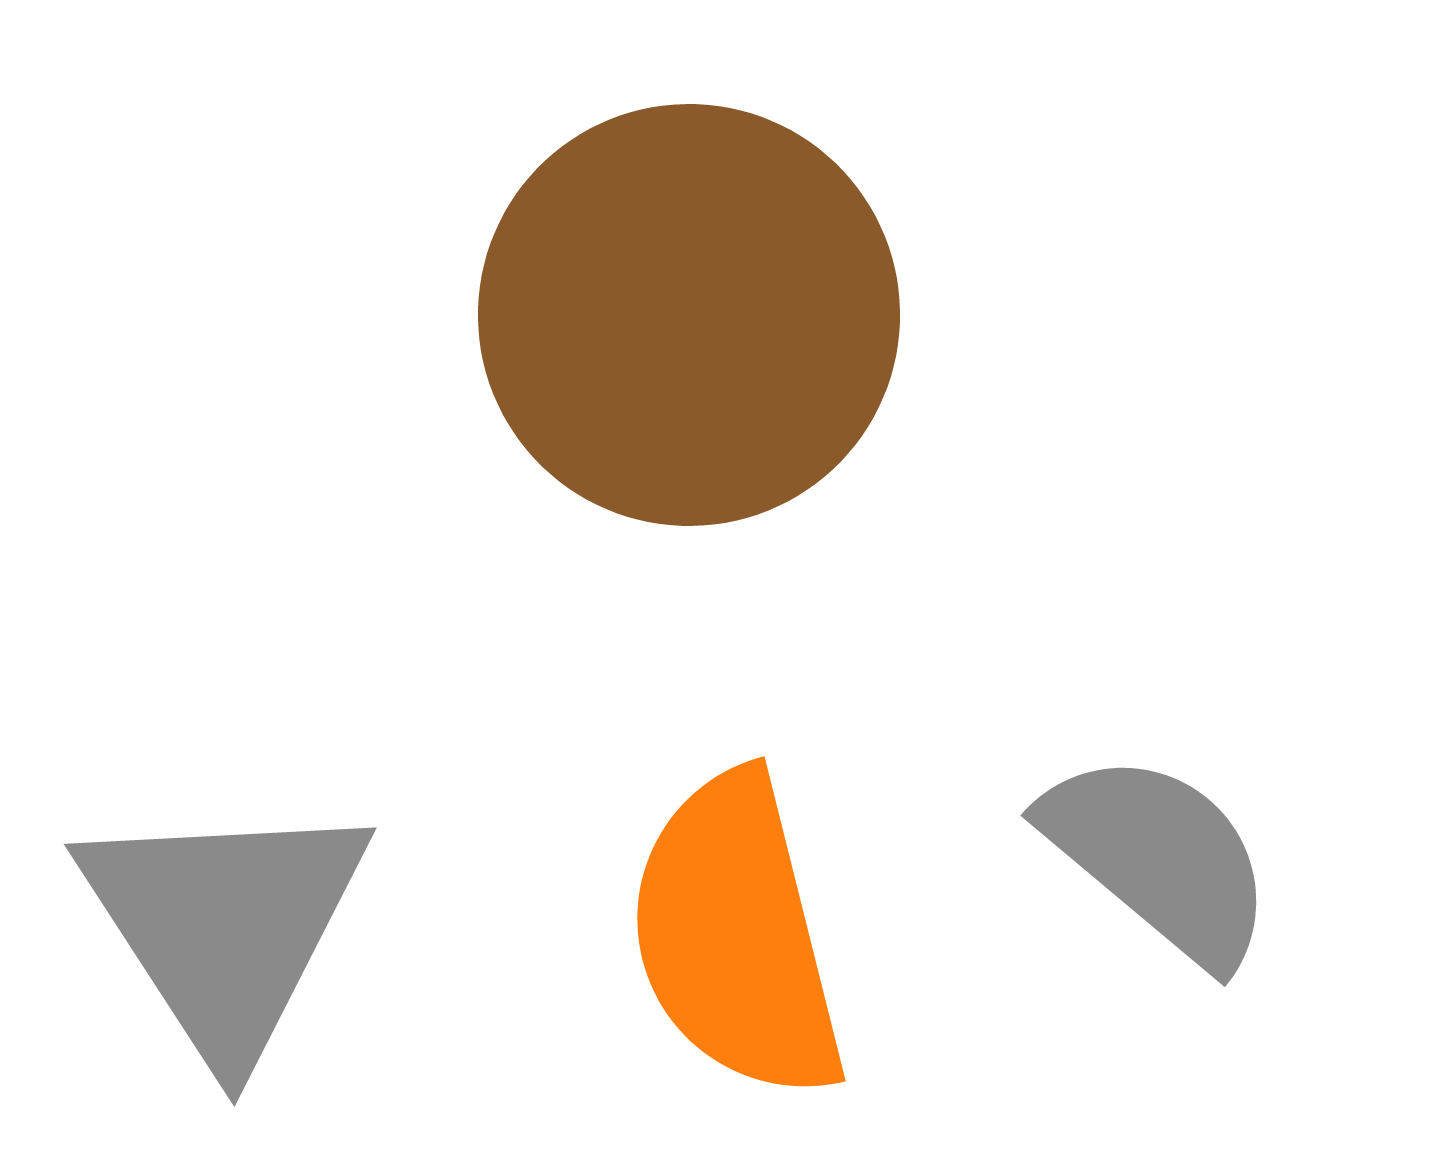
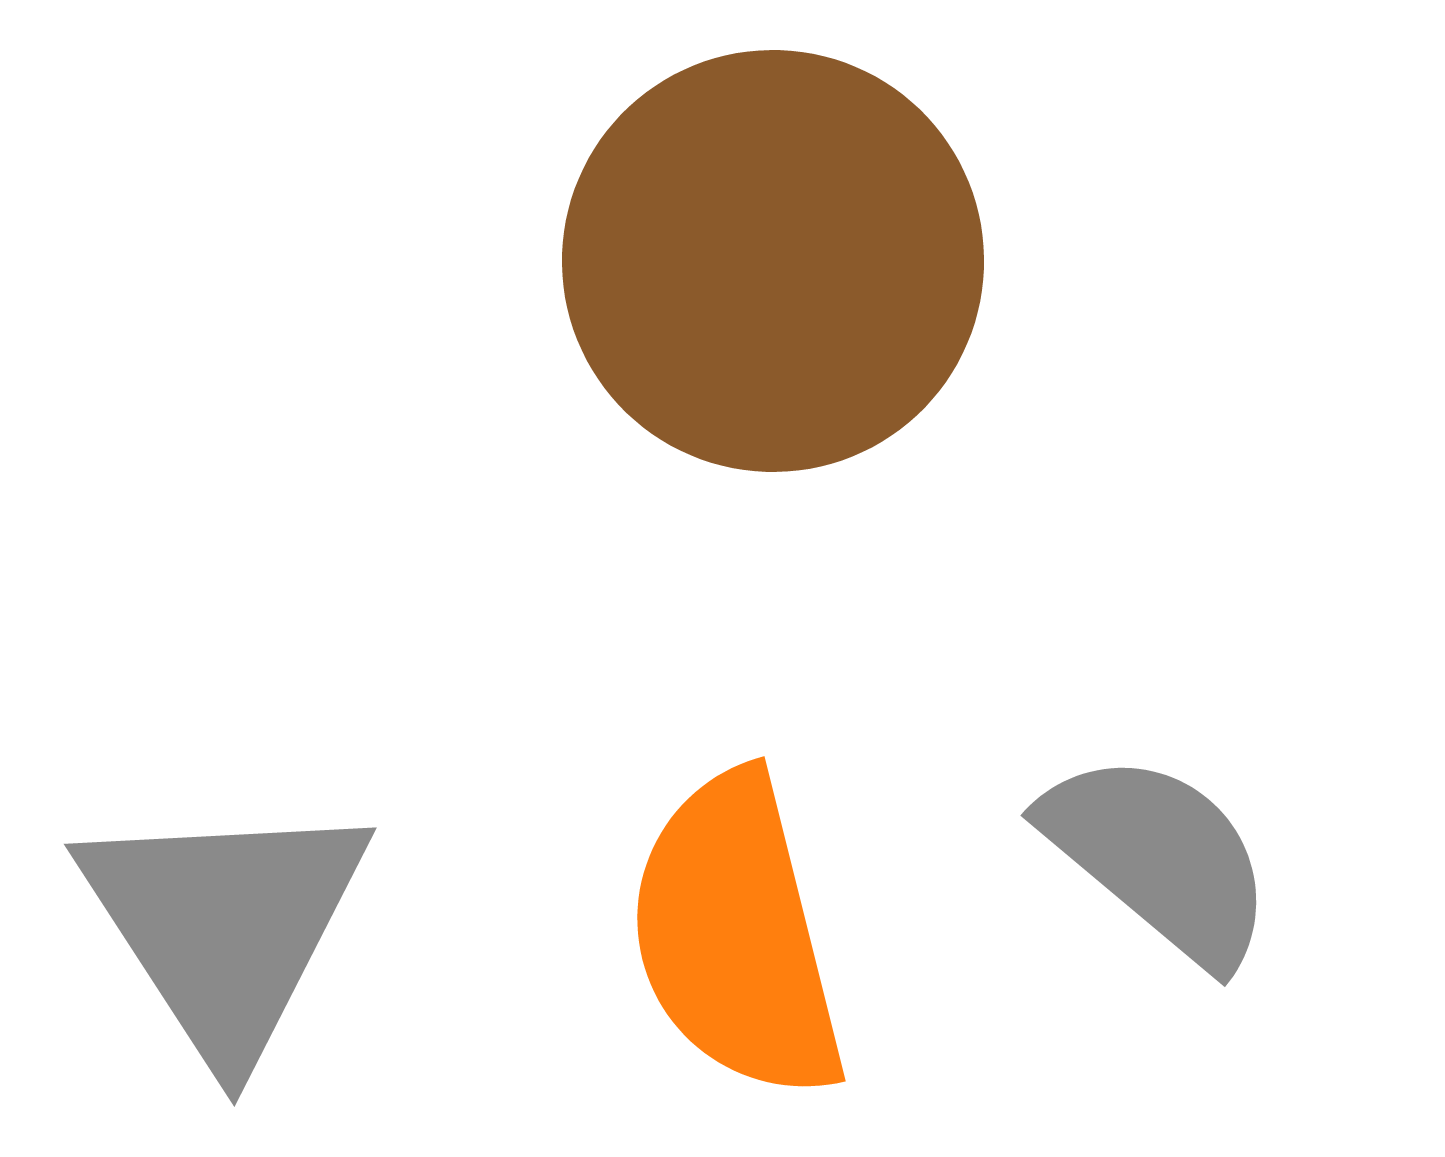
brown circle: moved 84 px right, 54 px up
